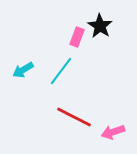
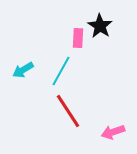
pink rectangle: moved 1 px right, 1 px down; rotated 18 degrees counterclockwise
cyan line: rotated 8 degrees counterclockwise
red line: moved 6 px left, 6 px up; rotated 30 degrees clockwise
